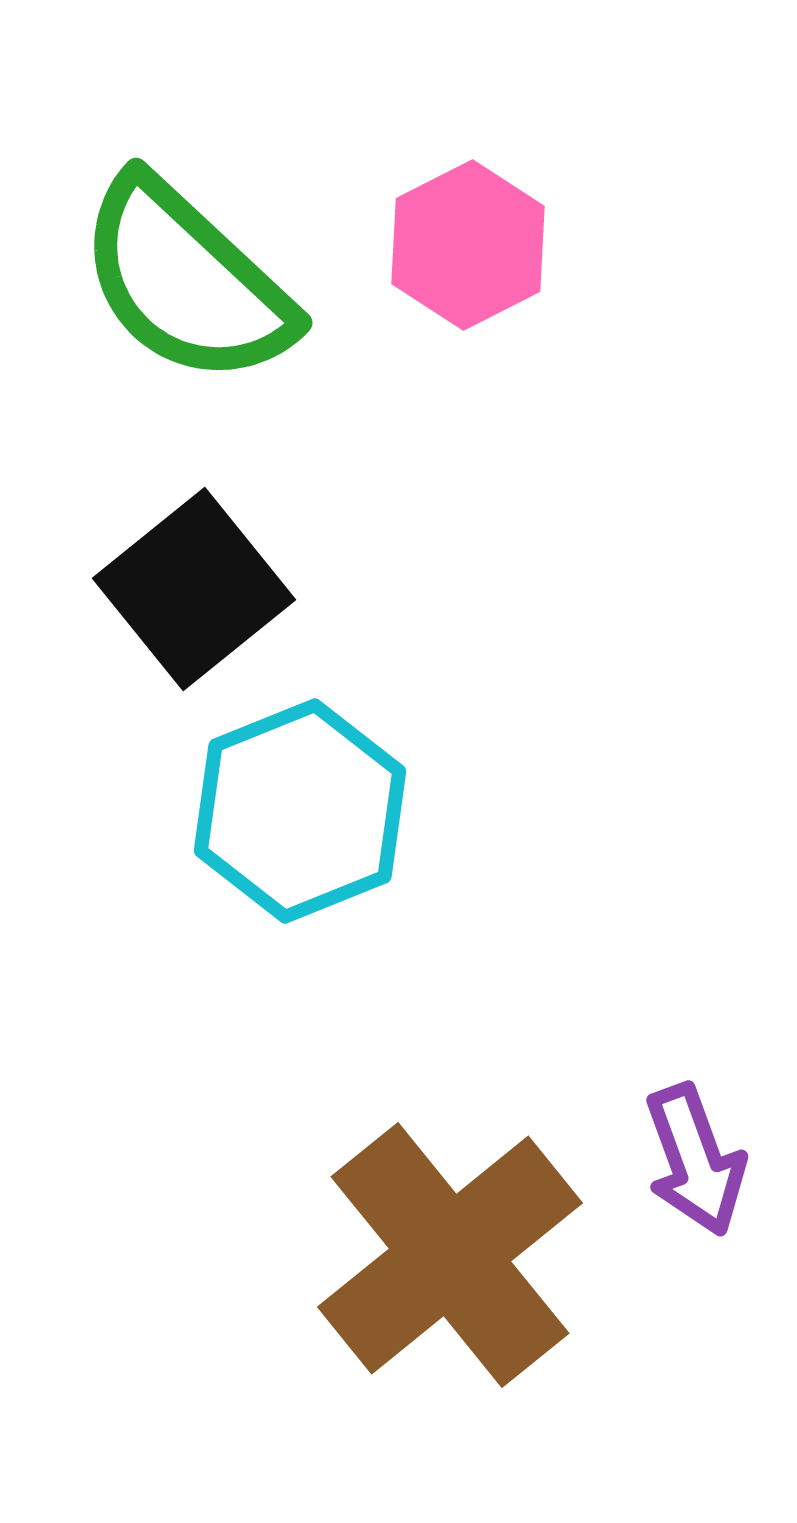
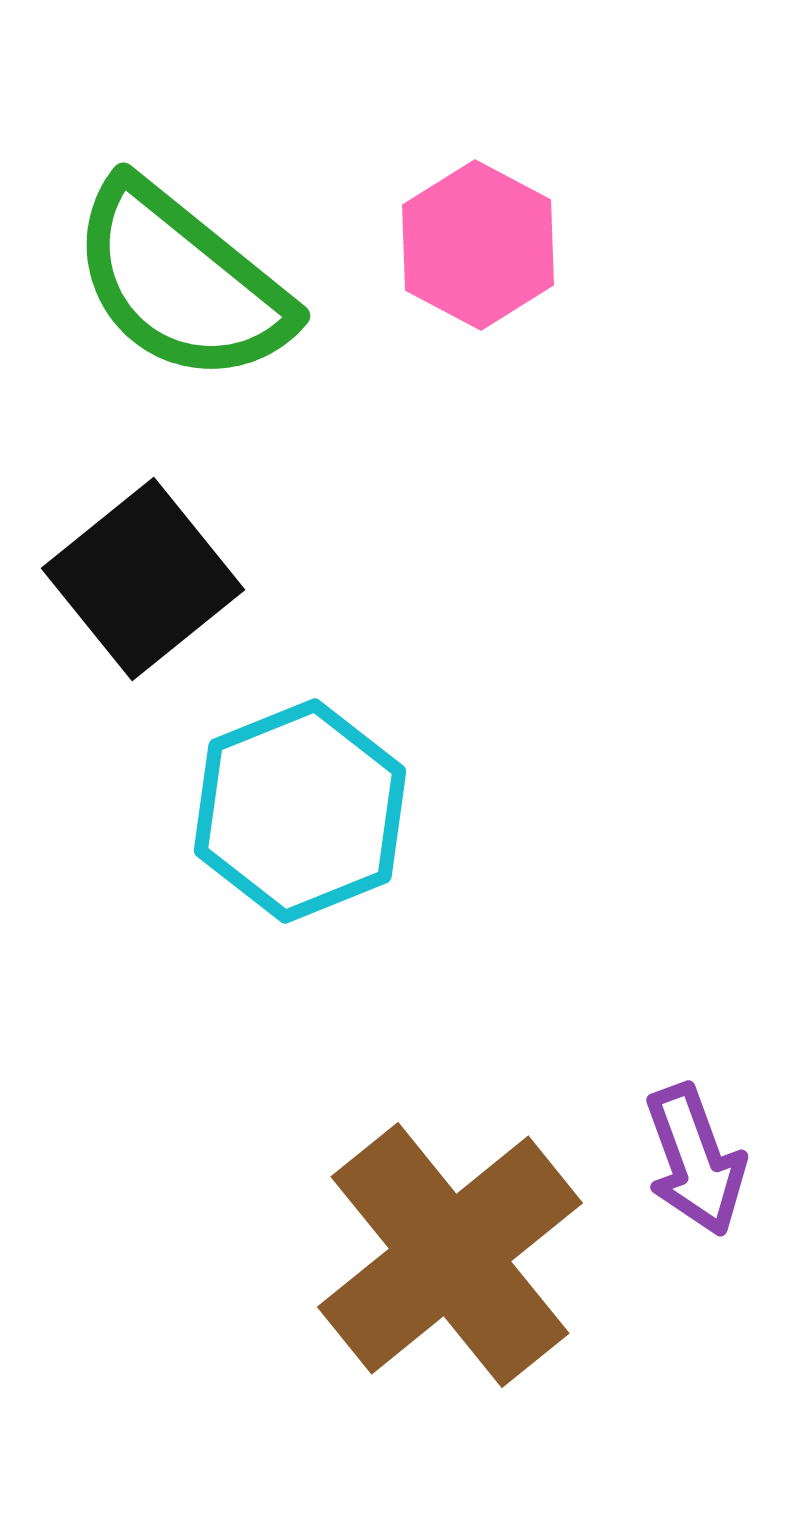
pink hexagon: moved 10 px right; rotated 5 degrees counterclockwise
green semicircle: moved 5 px left, 1 px down; rotated 4 degrees counterclockwise
black square: moved 51 px left, 10 px up
